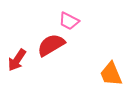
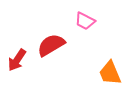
pink trapezoid: moved 16 px right
orange trapezoid: moved 1 px left, 1 px up
